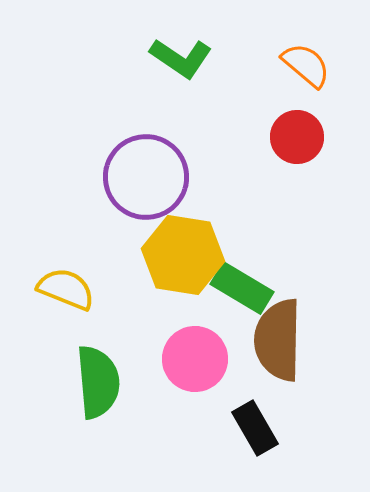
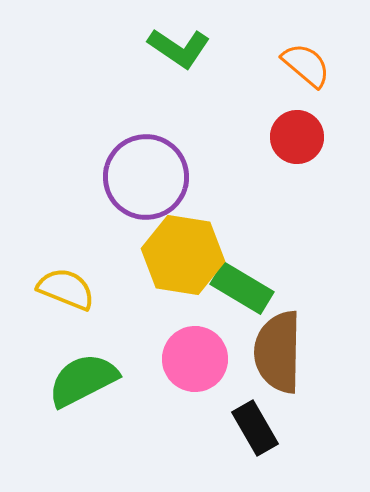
green L-shape: moved 2 px left, 10 px up
brown semicircle: moved 12 px down
green semicircle: moved 15 px left, 2 px up; rotated 112 degrees counterclockwise
